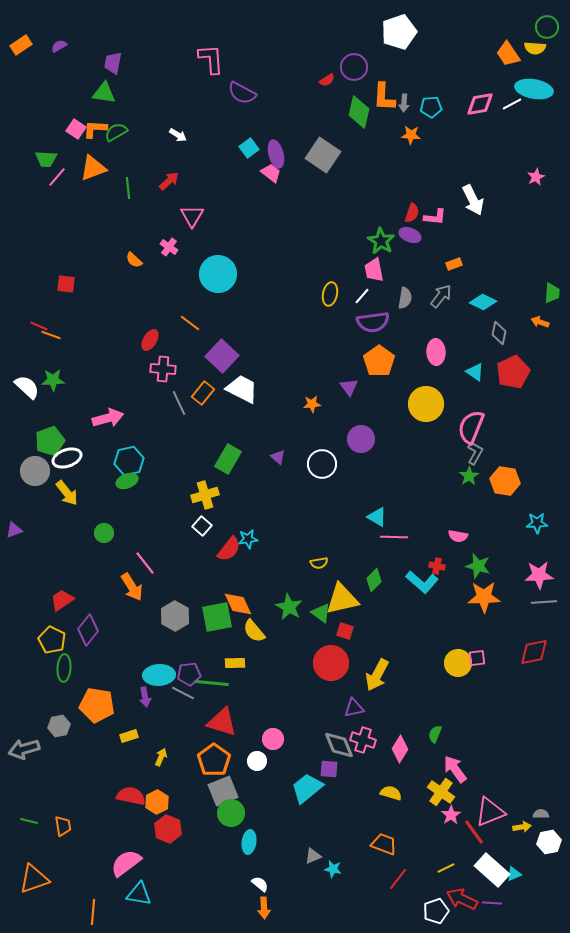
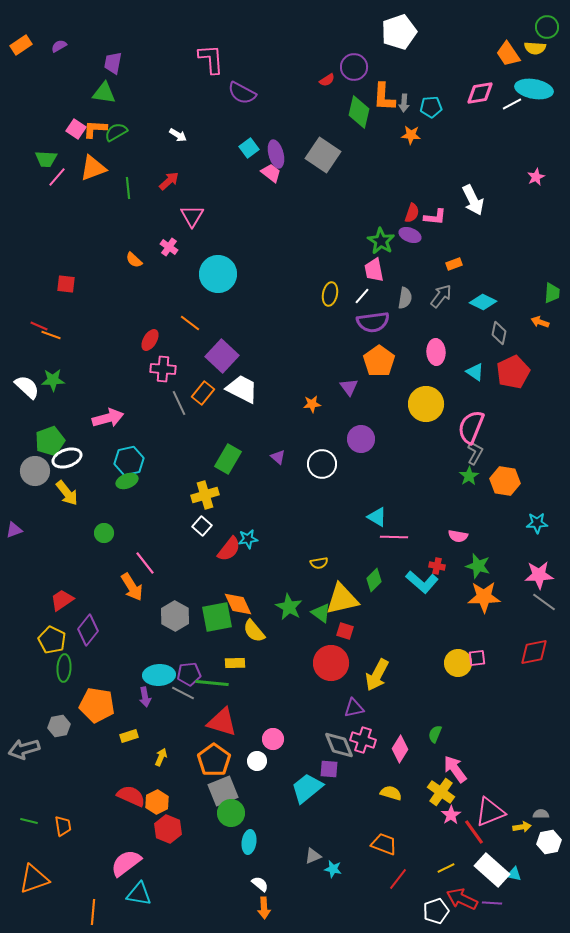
pink diamond at (480, 104): moved 11 px up
gray line at (544, 602): rotated 40 degrees clockwise
red semicircle at (131, 796): rotated 12 degrees clockwise
cyan triangle at (514, 874): rotated 35 degrees clockwise
